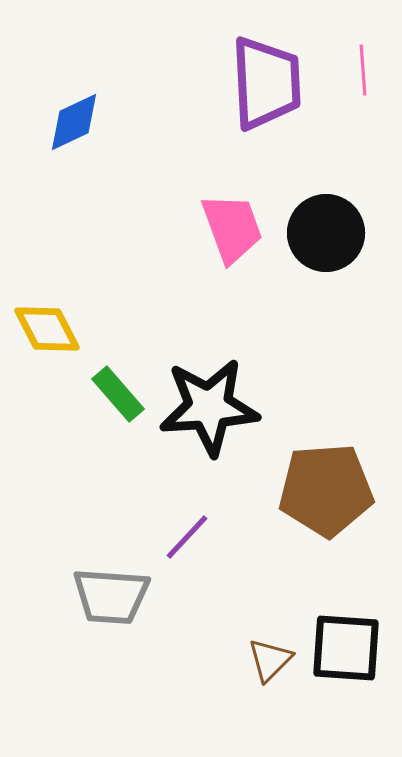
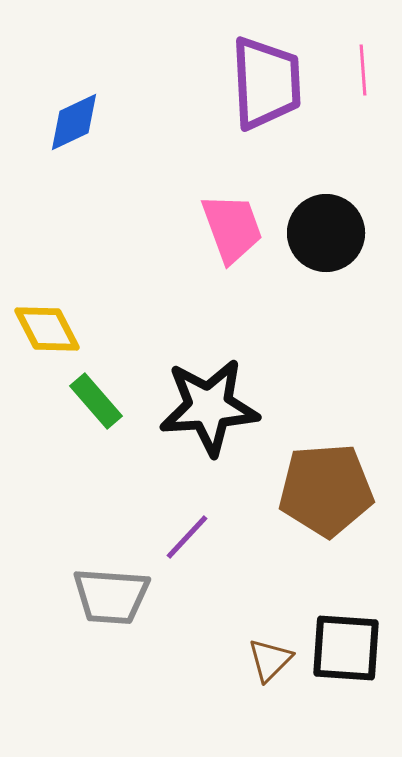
green rectangle: moved 22 px left, 7 px down
